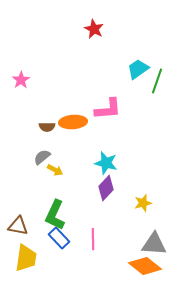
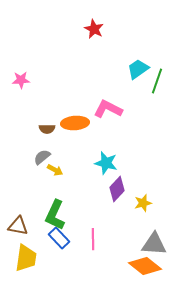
pink star: rotated 30 degrees clockwise
pink L-shape: rotated 148 degrees counterclockwise
orange ellipse: moved 2 px right, 1 px down
brown semicircle: moved 2 px down
purple diamond: moved 11 px right, 1 px down
